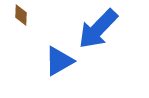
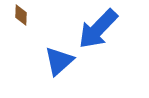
blue triangle: rotated 12 degrees counterclockwise
